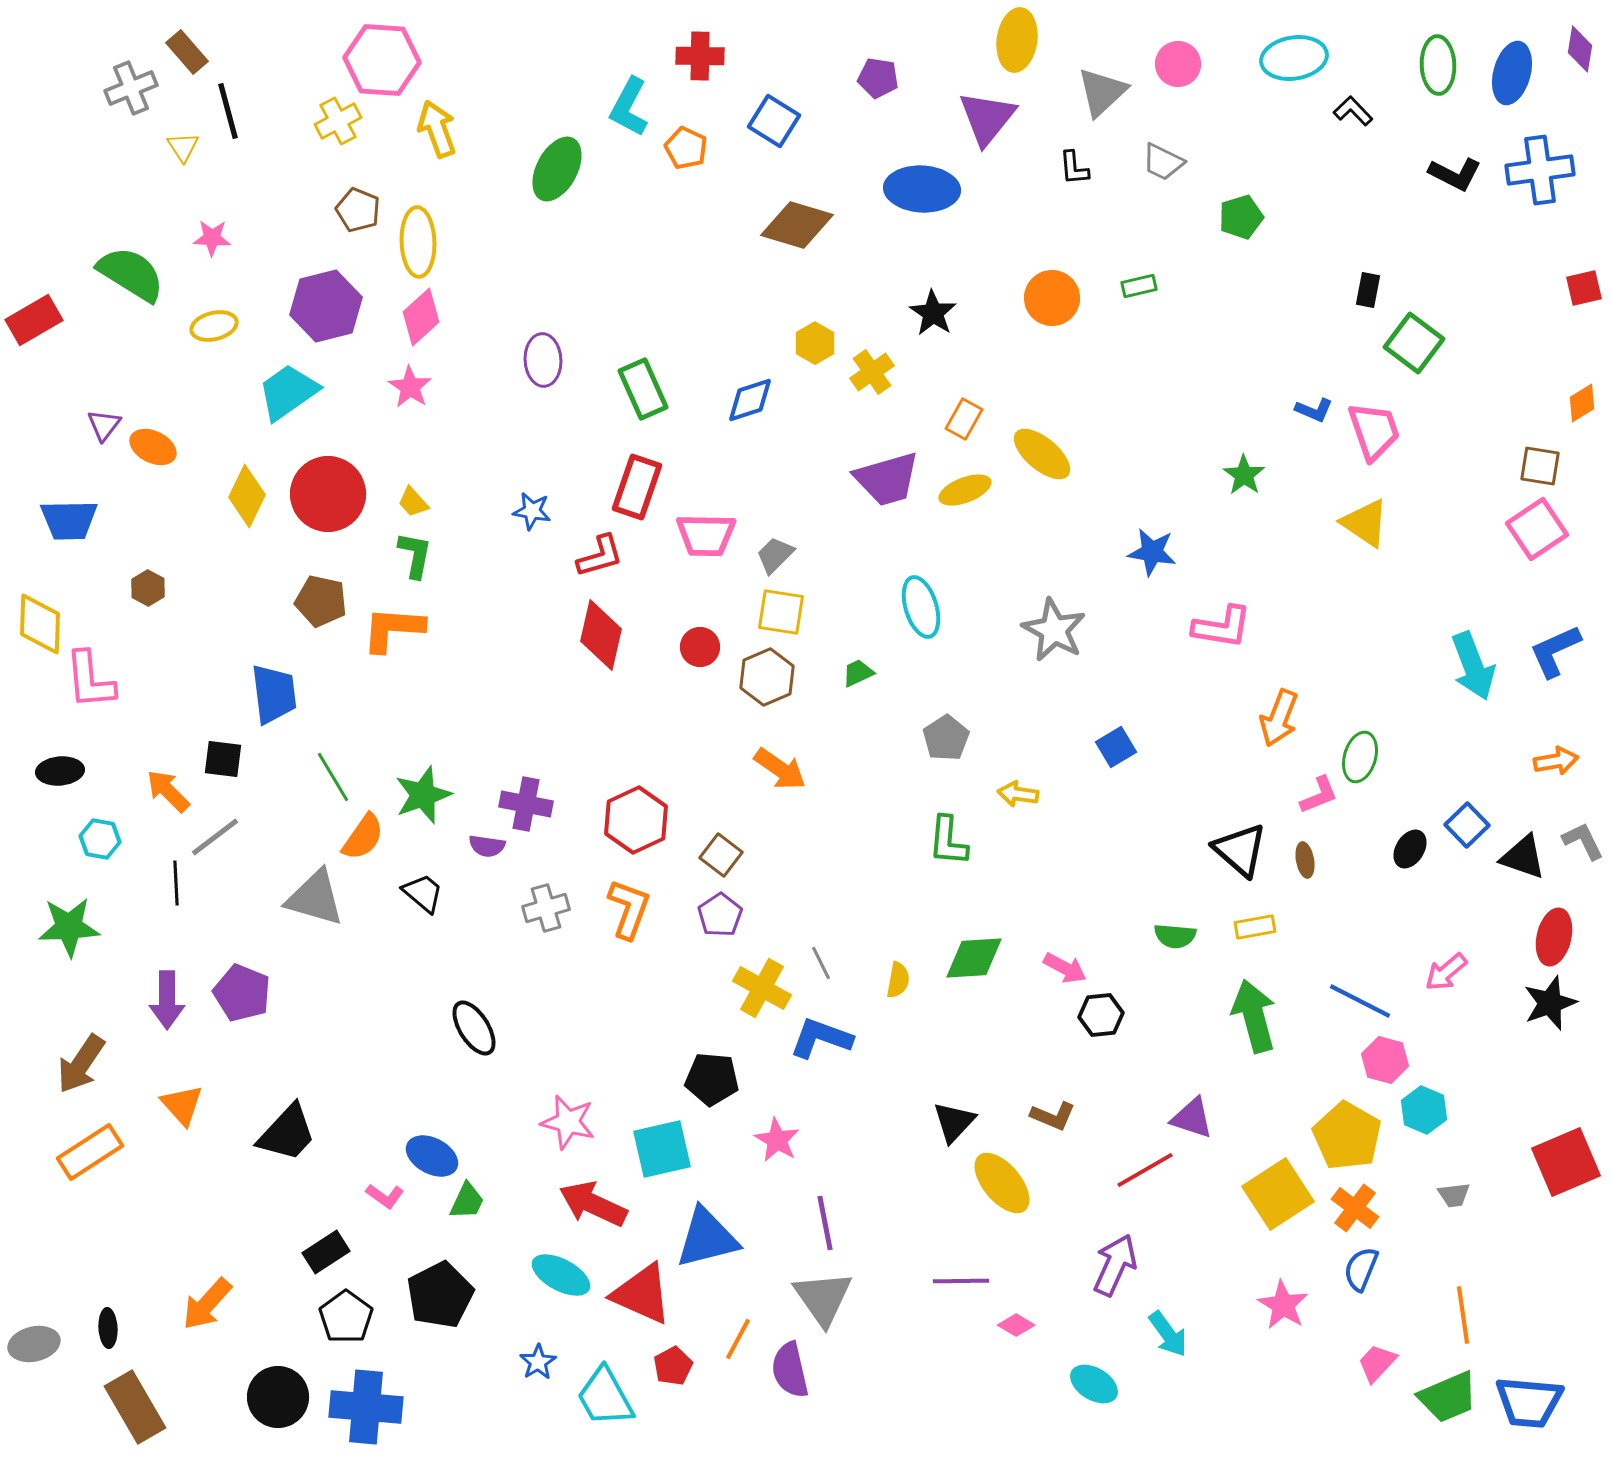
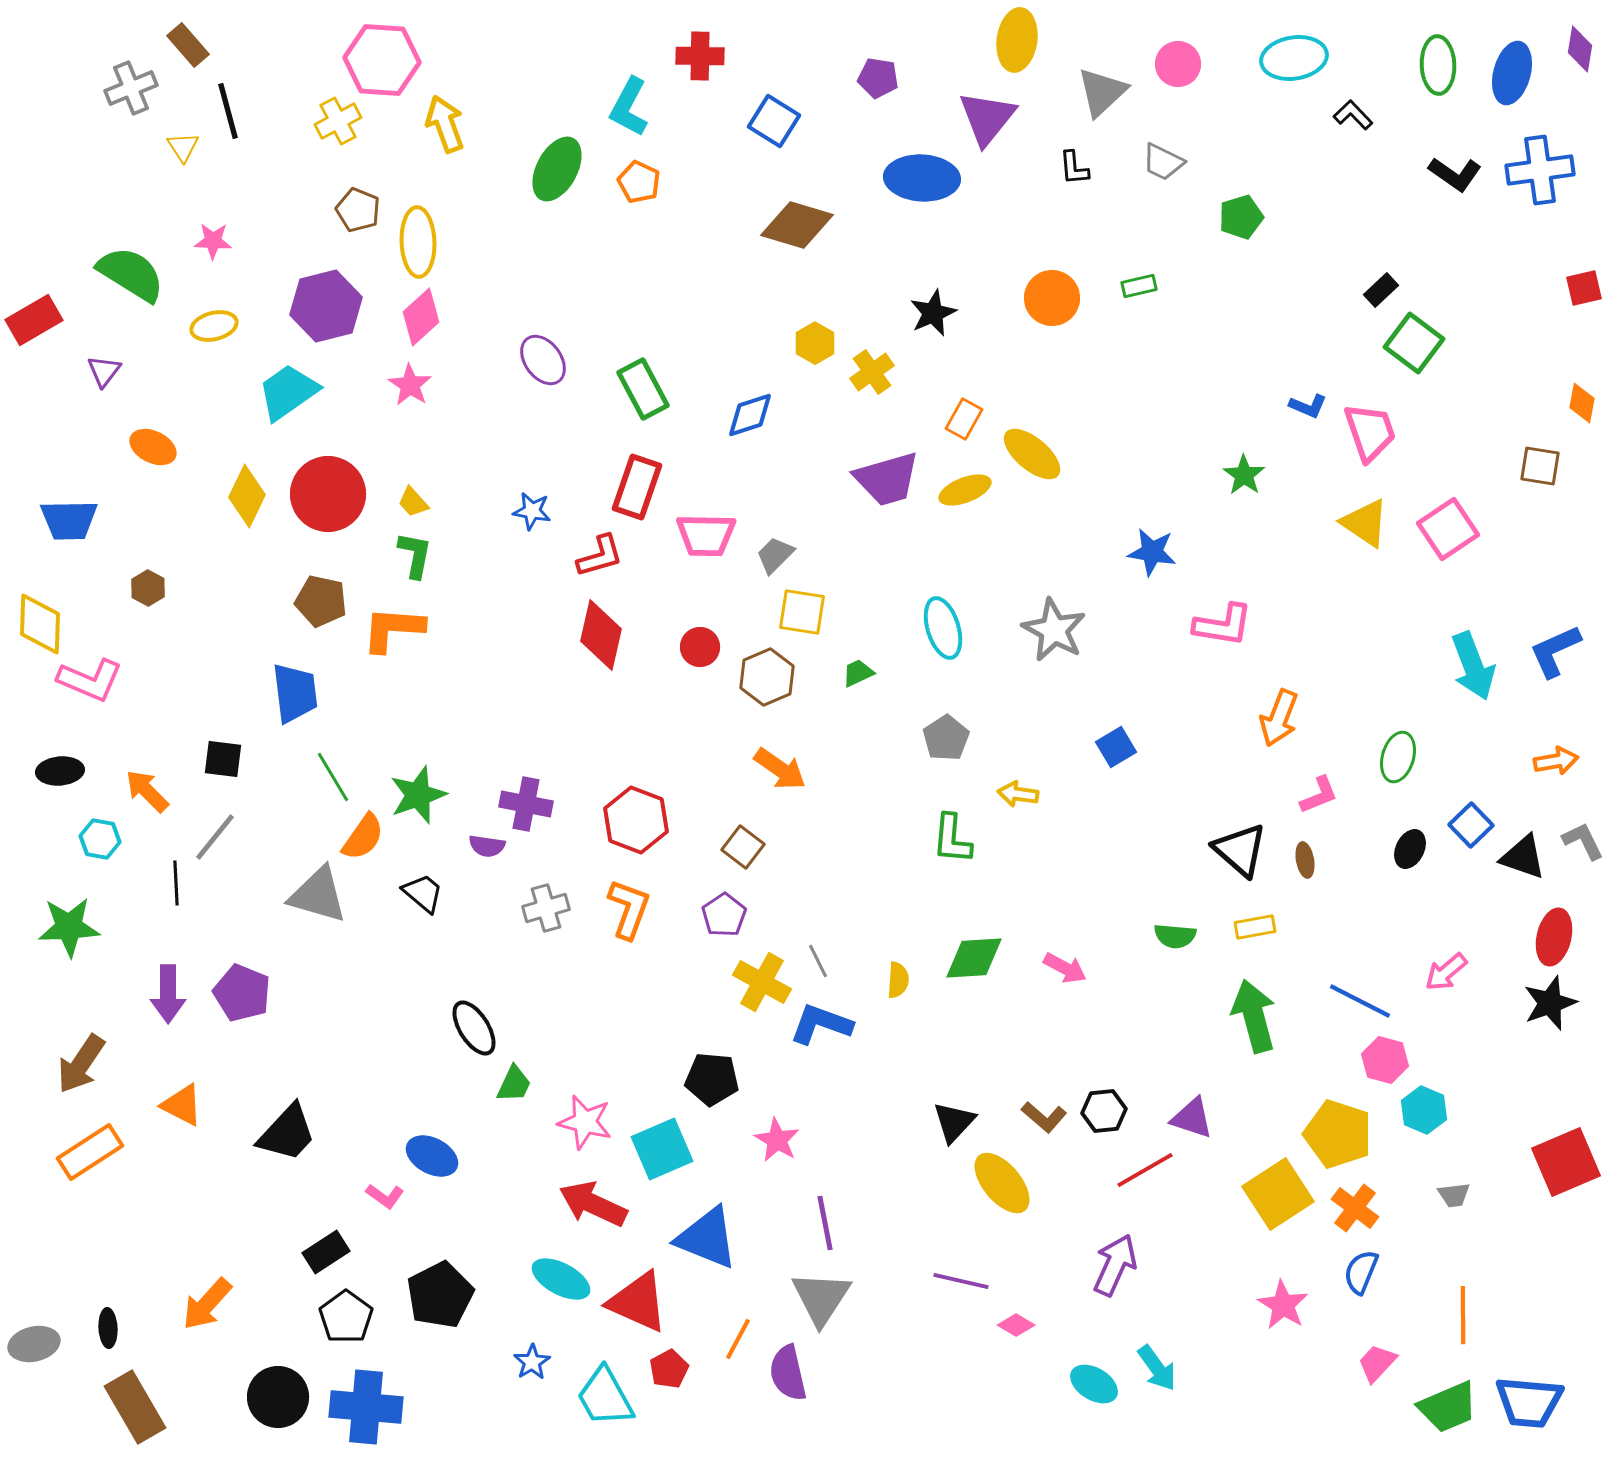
brown rectangle at (187, 52): moved 1 px right, 7 px up
black L-shape at (1353, 111): moved 4 px down
yellow arrow at (437, 129): moved 8 px right, 5 px up
orange pentagon at (686, 148): moved 47 px left, 34 px down
black L-shape at (1455, 174): rotated 8 degrees clockwise
blue ellipse at (922, 189): moved 11 px up
pink star at (212, 238): moved 1 px right, 3 px down
black rectangle at (1368, 290): moved 13 px right; rotated 36 degrees clockwise
black star at (933, 313): rotated 15 degrees clockwise
purple ellipse at (543, 360): rotated 33 degrees counterclockwise
pink star at (410, 387): moved 2 px up
green rectangle at (643, 389): rotated 4 degrees counterclockwise
blue diamond at (750, 400): moved 15 px down
orange diamond at (1582, 403): rotated 48 degrees counterclockwise
blue L-shape at (1314, 410): moved 6 px left, 4 px up
purple triangle at (104, 425): moved 54 px up
pink trapezoid at (1374, 431): moved 4 px left, 1 px down
yellow ellipse at (1042, 454): moved 10 px left
pink square at (1537, 529): moved 89 px left
cyan ellipse at (921, 607): moved 22 px right, 21 px down
yellow square at (781, 612): moved 21 px right
pink L-shape at (1222, 627): moved 1 px right, 2 px up
pink L-shape at (90, 680): rotated 62 degrees counterclockwise
blue trapezoid at (274, 694): moved 21 px right, 1 px up
green ellipse at (1360, 757): moved 38 px right
orange arrow at (168, 791): moved 21 px left
green star at (423, 795): moved 5 px left
red hexagon at (636, 820): rotated 14 degrees counterclockwise
blue square at (1467, 825): moved 4 px right
gray line at (215, 837): rotated 14 degrees counterclockwise
green L-shape at (948, 841): moved 4 px right, 2 px up
black ellipse at (1410, 849): rotated 6 degrees counterclockwise
brown square at (721, 855): moved 22 px right, 8 px up
gray triangle at (315, 898): moved 3 px right, 3 px up
purple pentagon at (720, 915): moved 4 px right
gray line at (821, 963): moved 3 px left, 2 px up
yellow semicircle at (898, 980): rotated 6 degrees counterclockwise
yellow cross at (762, 988): moved 6 px up
purple arrow at (167, 1000): moved 1 px right, 6 px up
black hexagon at (1101, 1015): moved 3 px right, 96 px down
blue L-shape at (821, 1038): moved 14 px up
orange triangle at (182, 1105): rotated 21 degrees counterclockwise
brown L-shape at (1053, 1116): moved 9 px left, 1 px down; rotated 18 degrees clockwise
pink star at (568, 1122): moved 17 px right
yellow pentagon at (1347, 1136): moved 9 px left, 2 px up; rotated 12 degrees counterclockwise
cyan square at (662, 1149): rotated 10 degrees counterclockwise
green trapezoid at (467, 1201): moved 47 px right, 117 px up
blue triangle at (707, 1238): rotated 36 degrees clockwise
blue semicircle at (1361, 1269): moved 3 px down
cyan ellipse at (561, 1275): moved 4 px down
purple line at (961, 1281): rotated 14 degrees clockwise
red triangle at (642, 1294): moved 4 px left, 8 px down
gray triangle at (823, 1298): moved 2 px left; rotated 8 degrees clockwise
orange line at (1463, 1315): rotated 8 degrees clockwise
cyan arrow at (1168, 1334): moved 11 px left, 34 px down
blue star at (538, 1362): moved 6 px left
red pentagon at (673, 1366): moved 4 px left, 3 px down
purple semicircle at (790, 1370): moved 2 px left, 3 px down
green trapezoid at (1448, 1397): moved 10 px down
